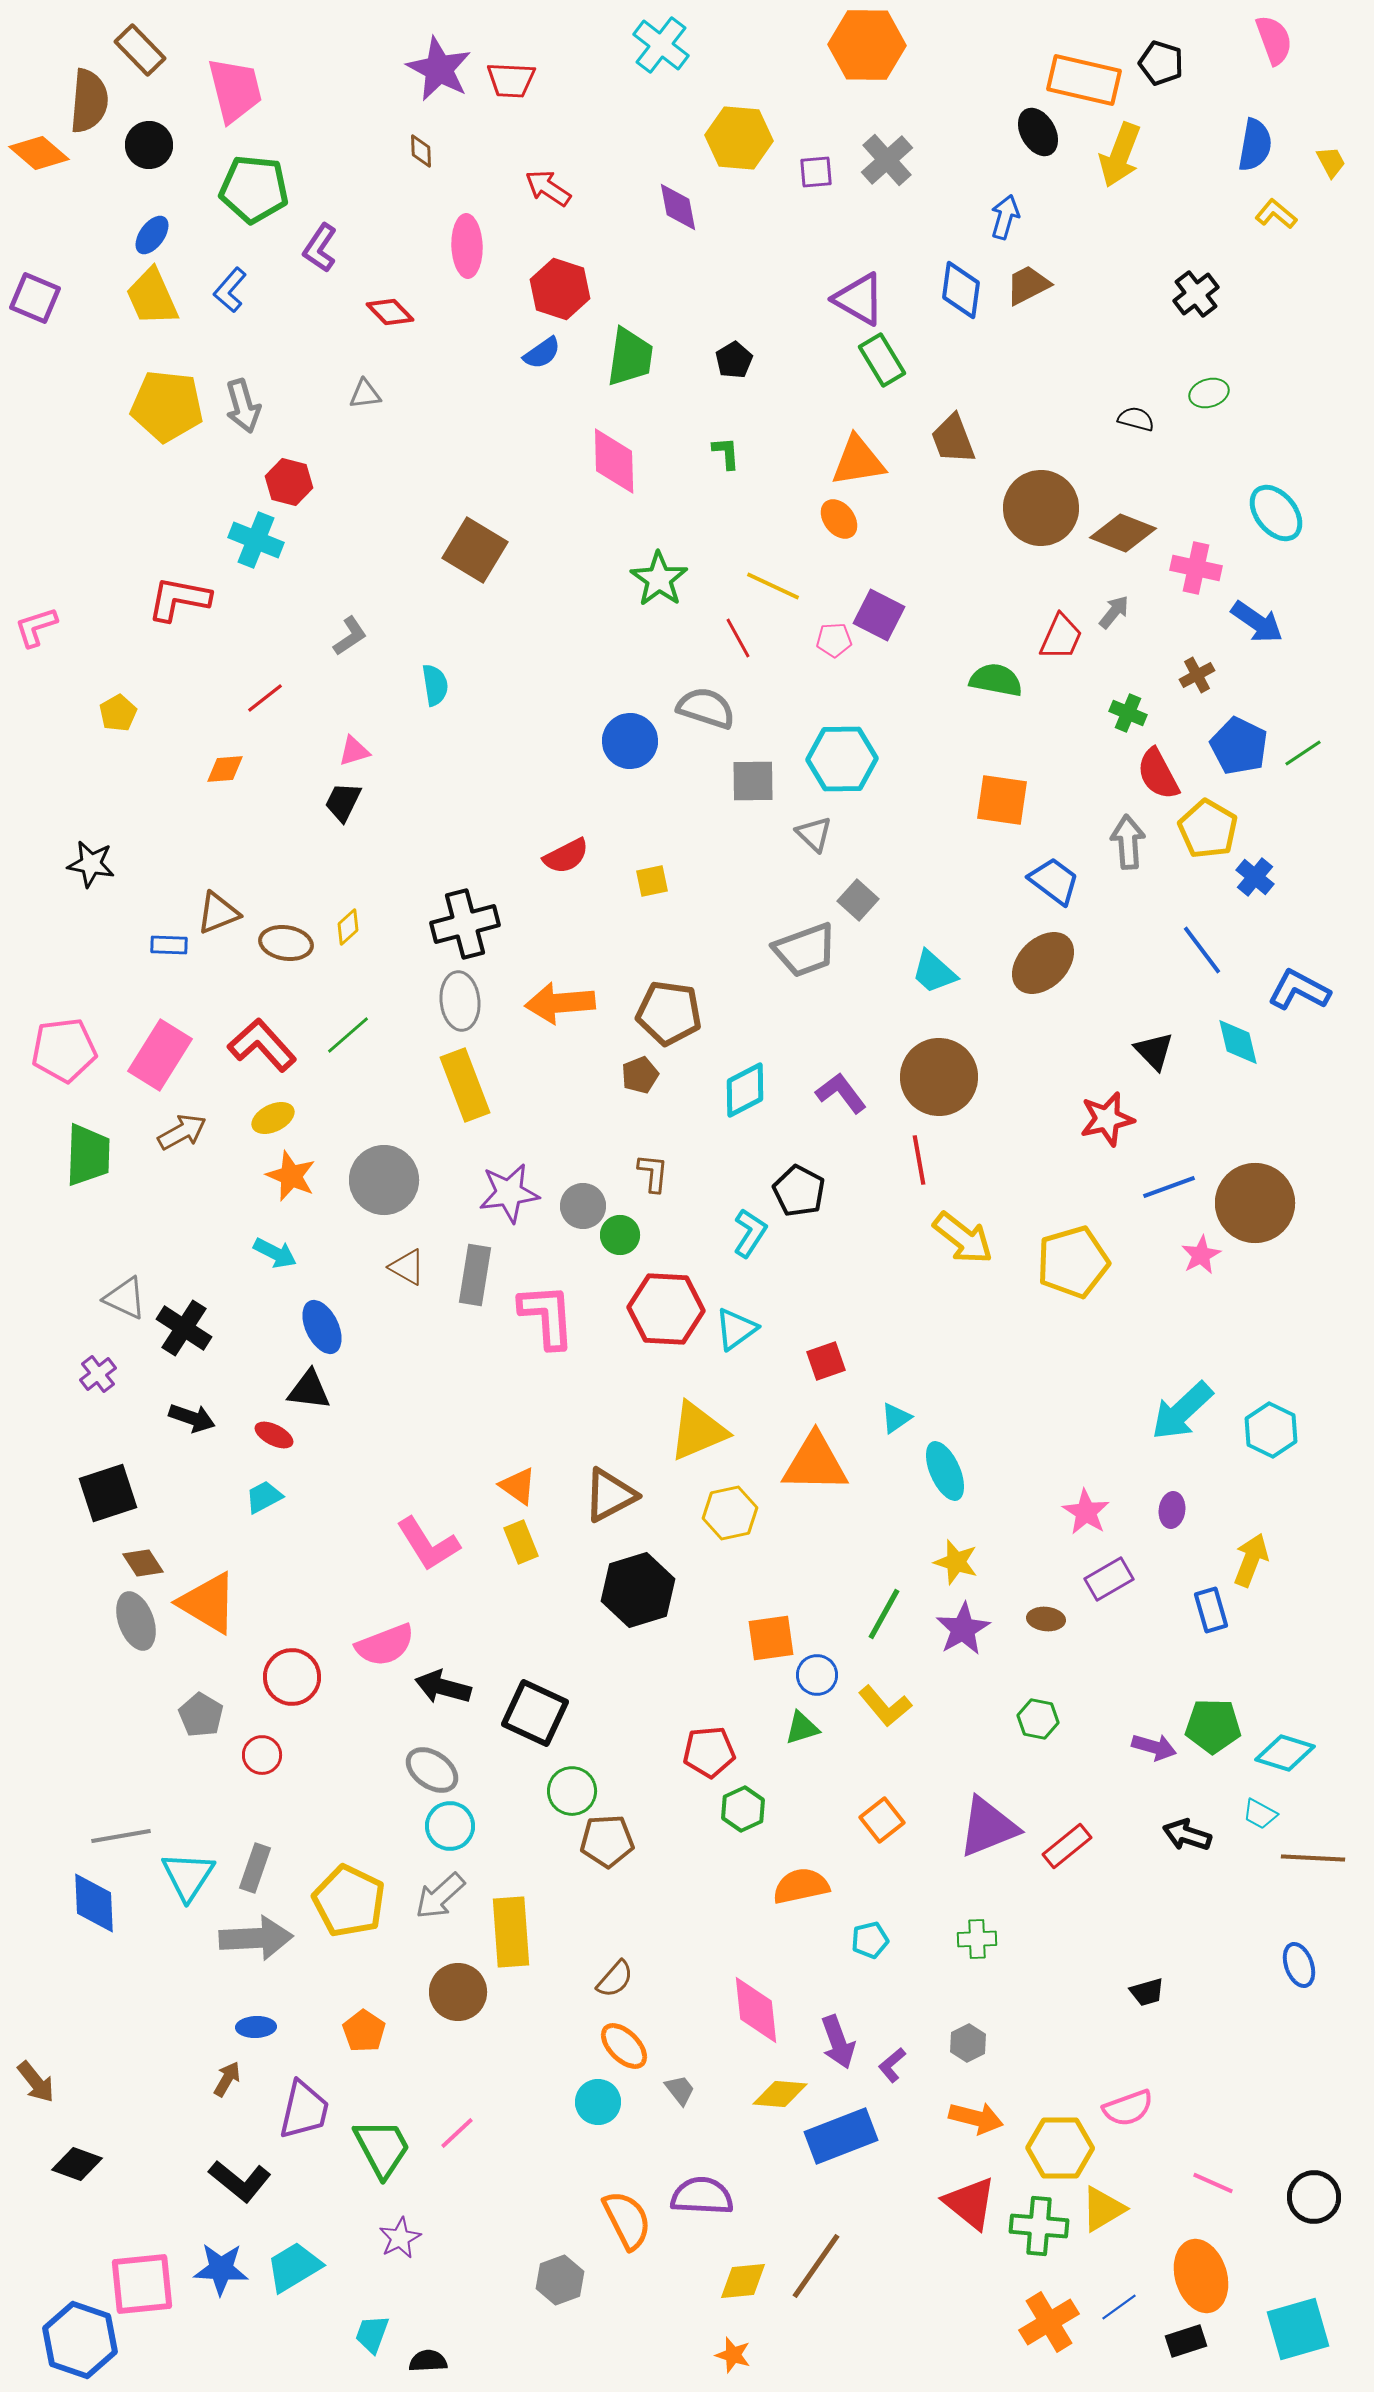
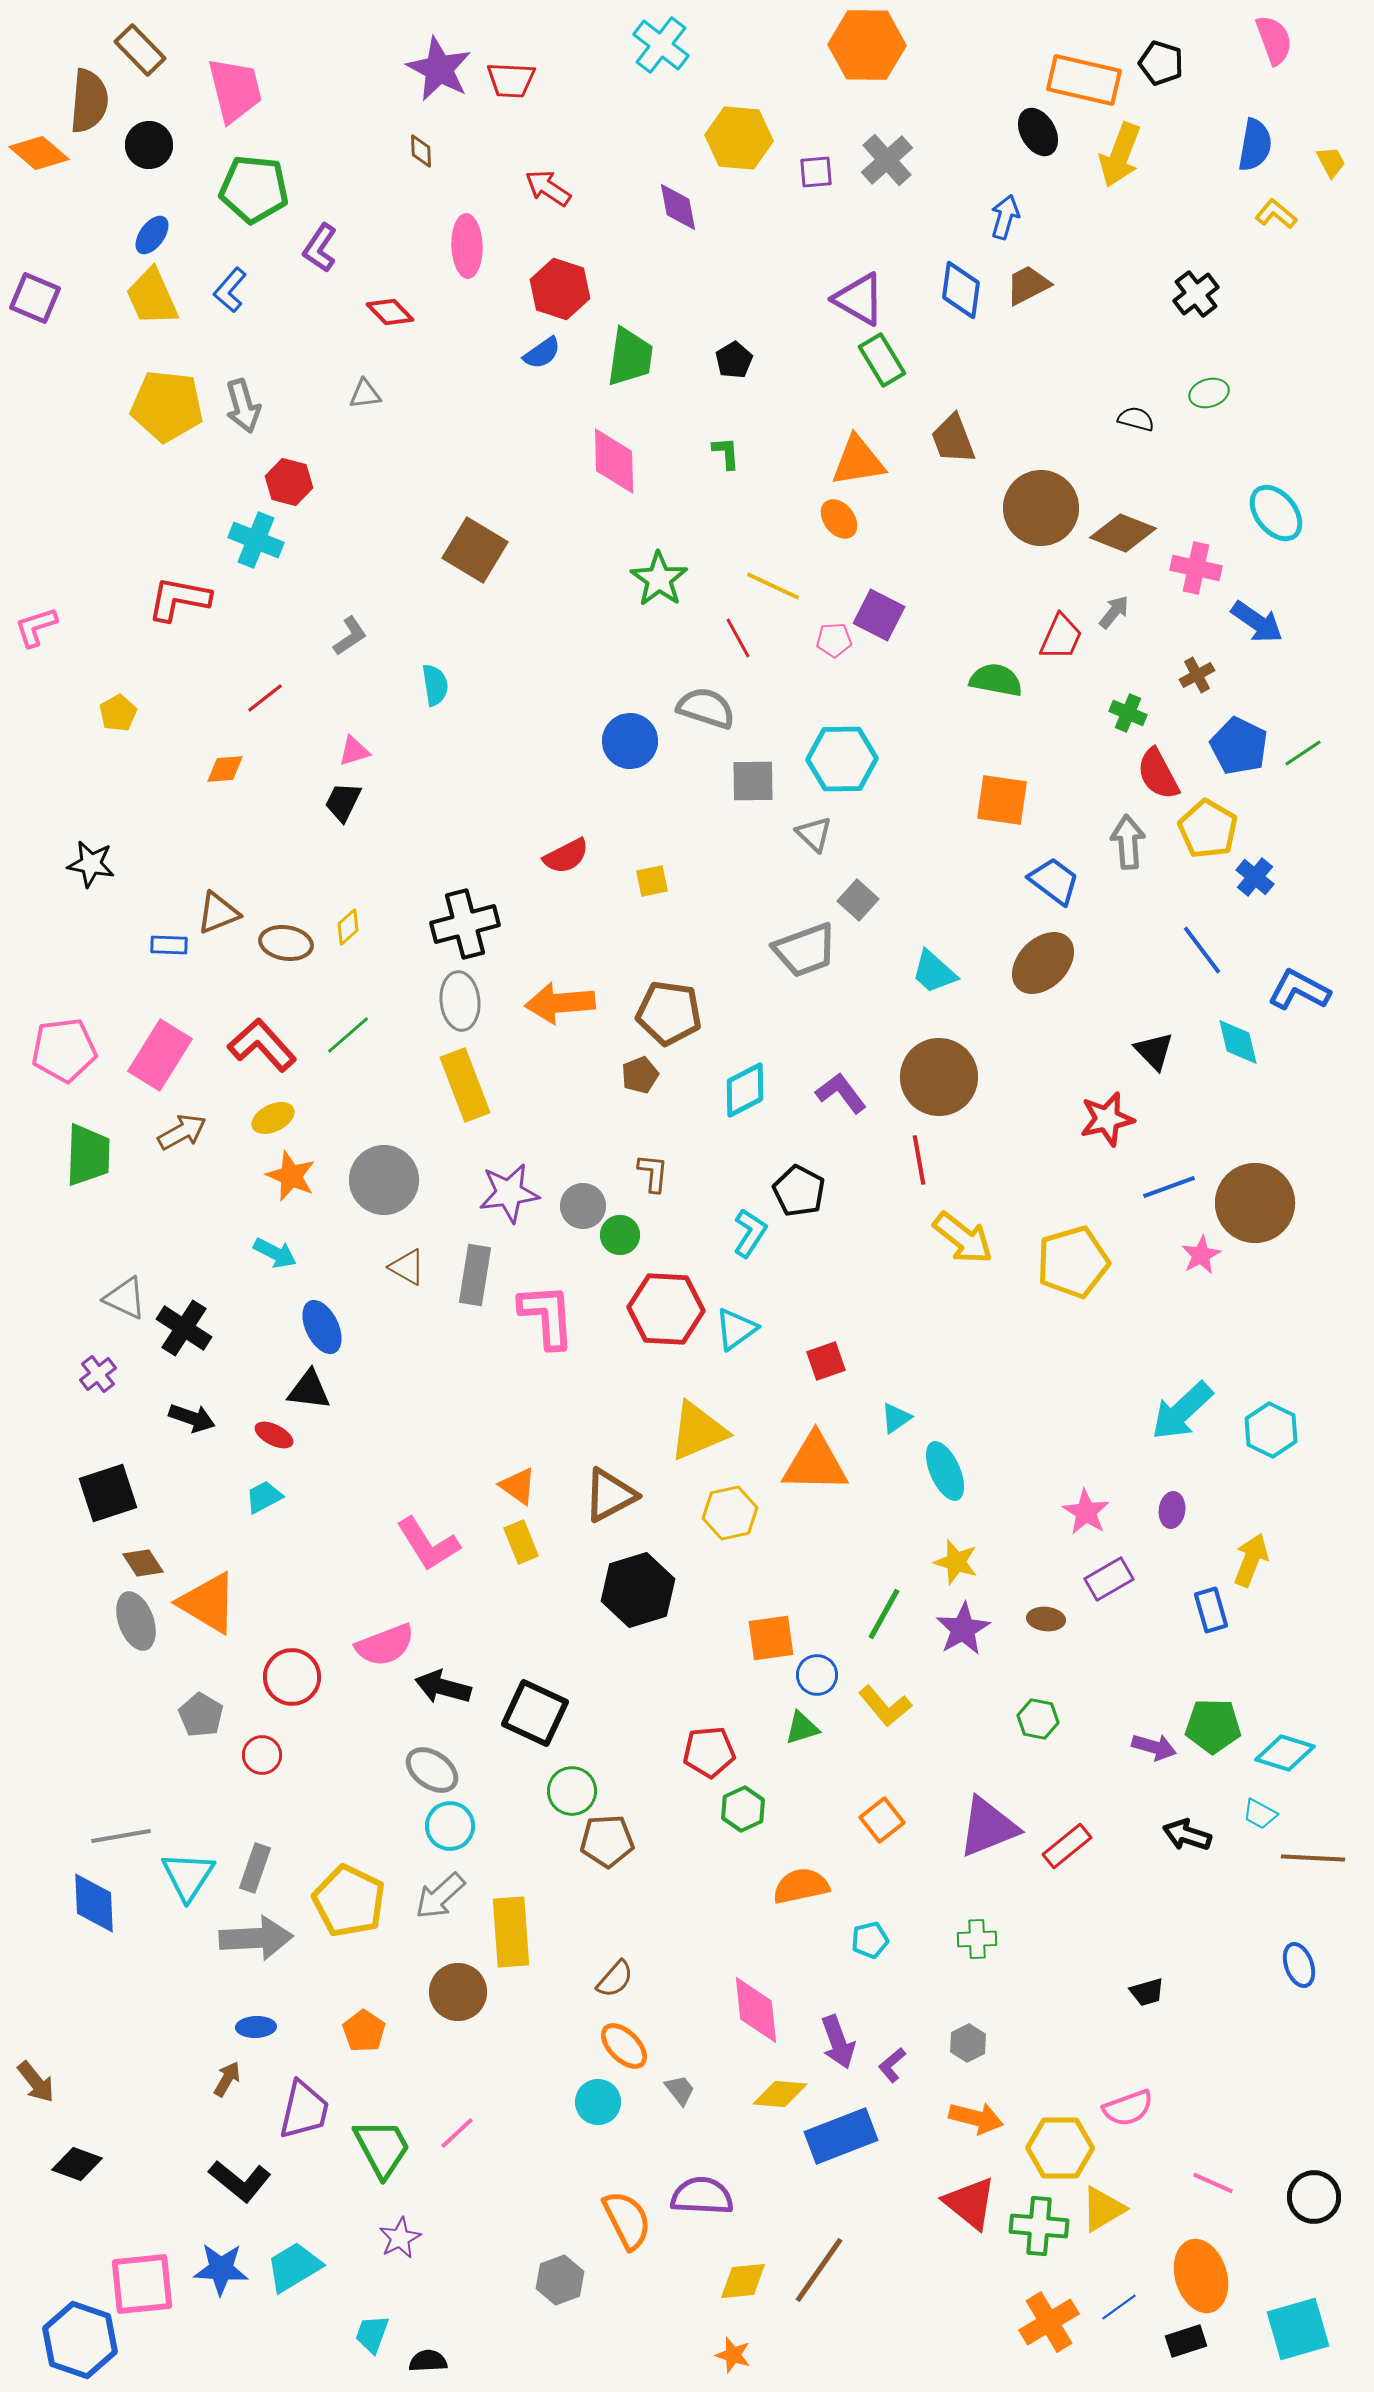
brown line at (816, 2266): moved 3 px right, 4 px down
